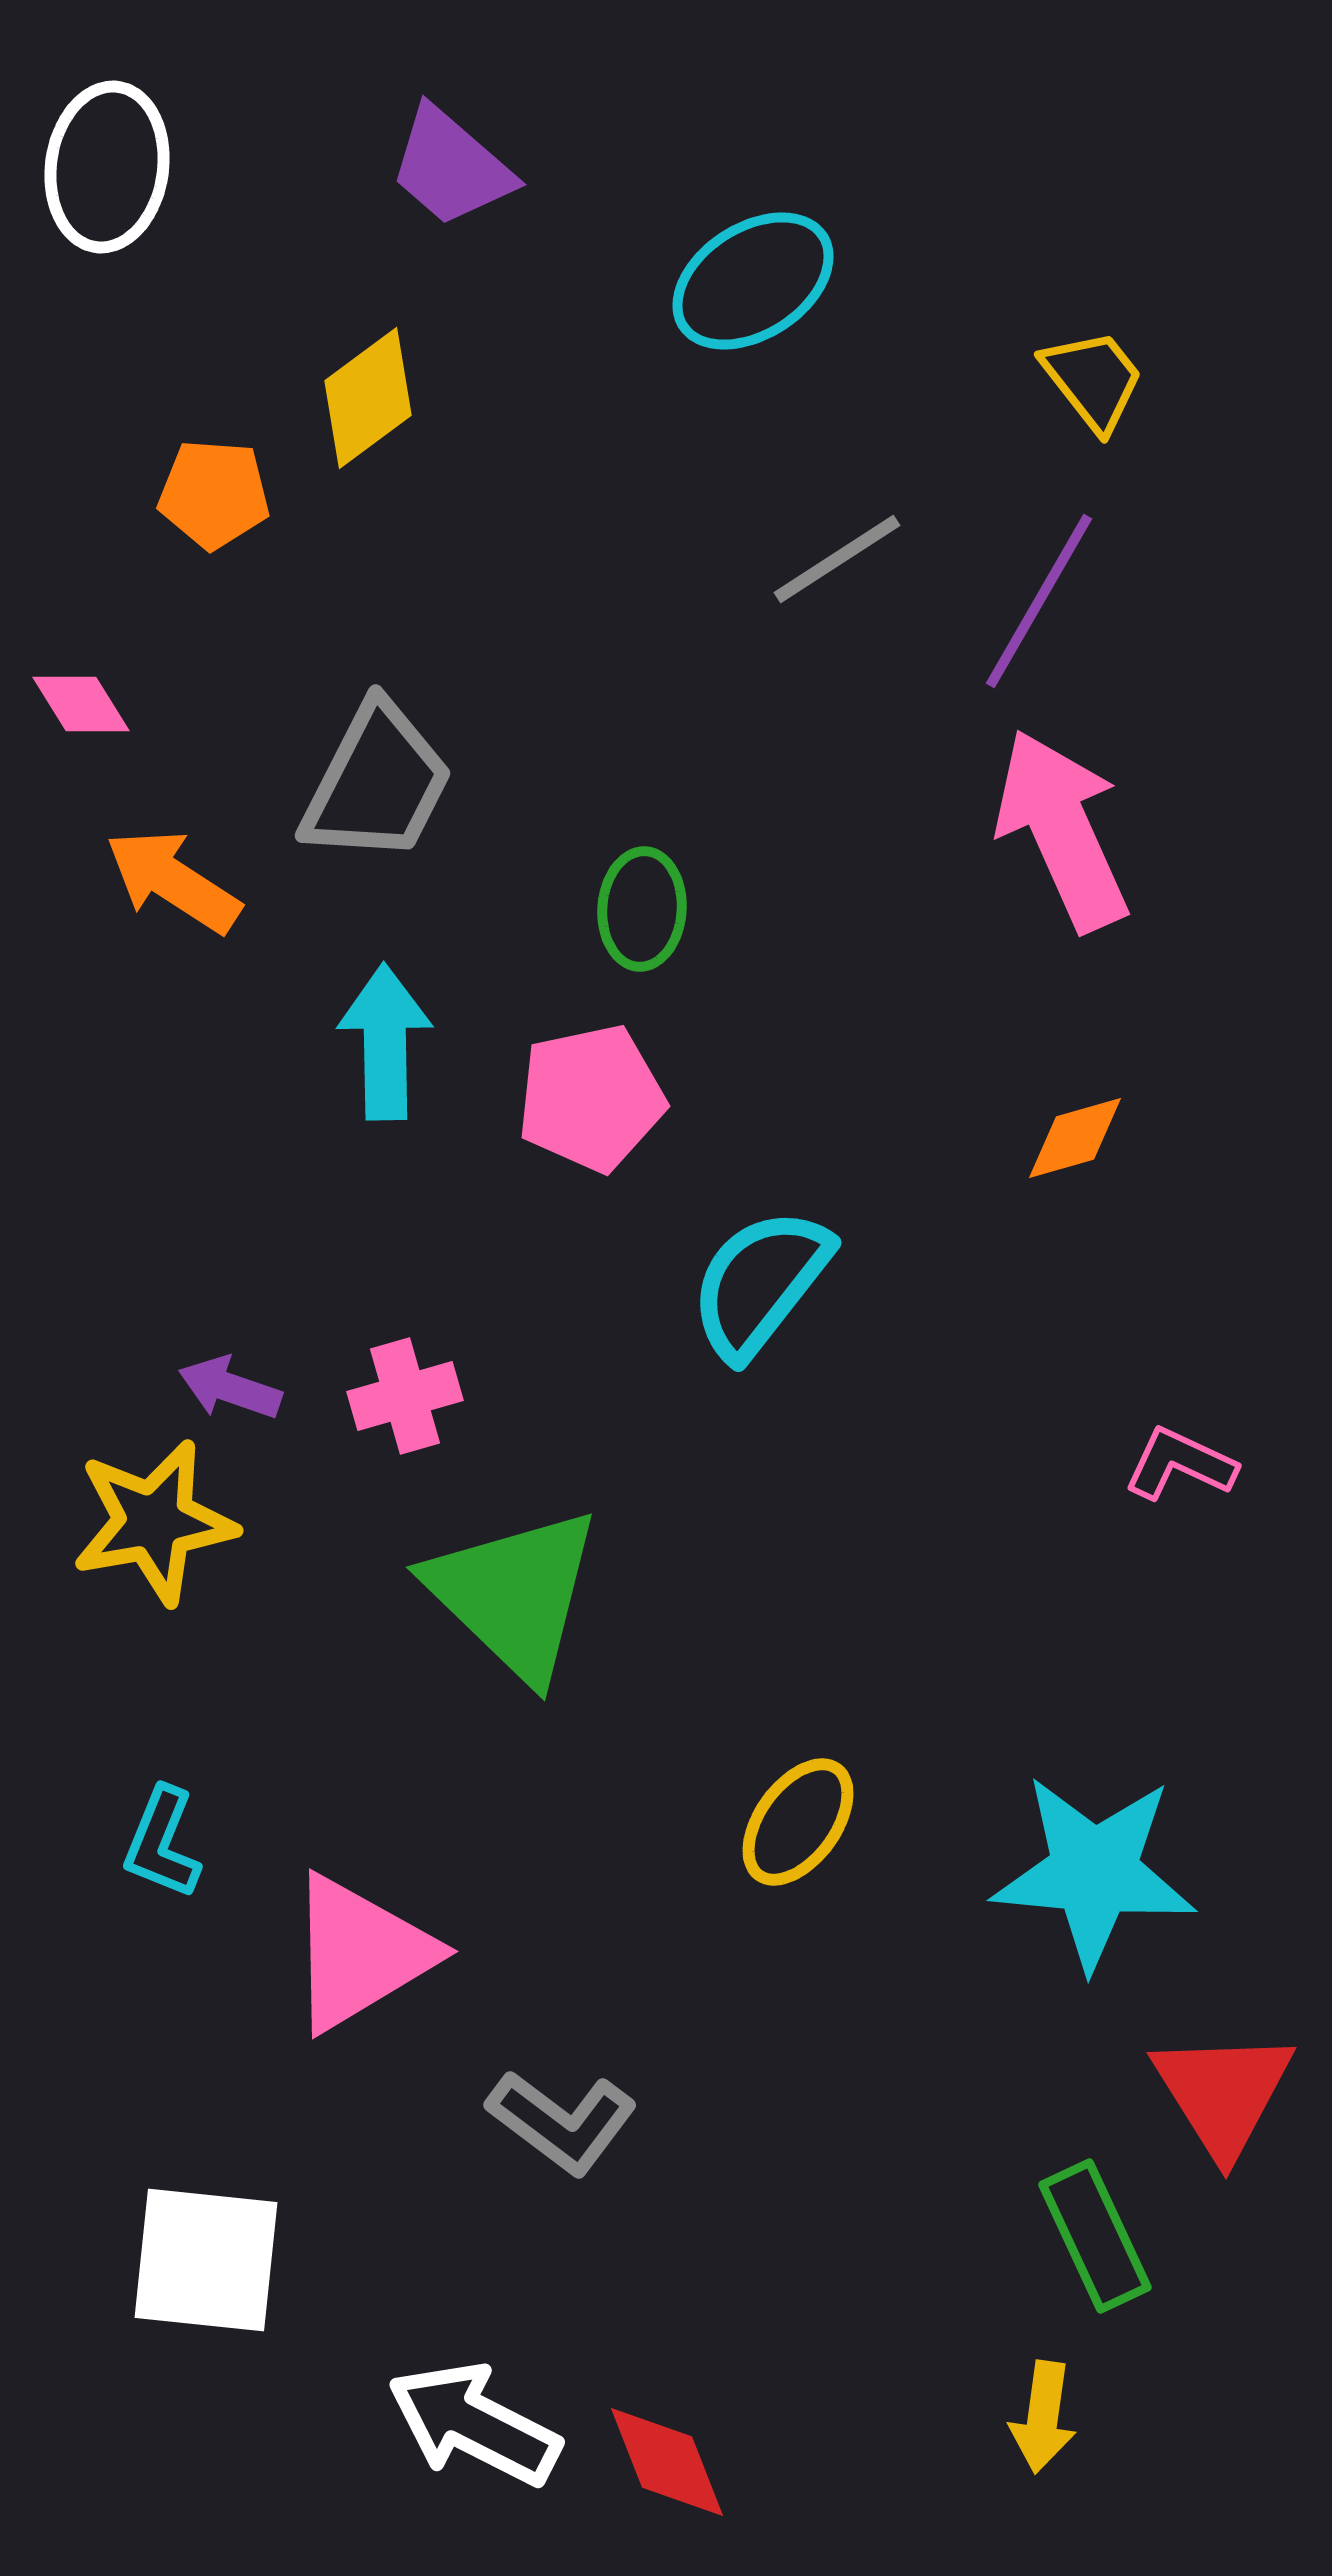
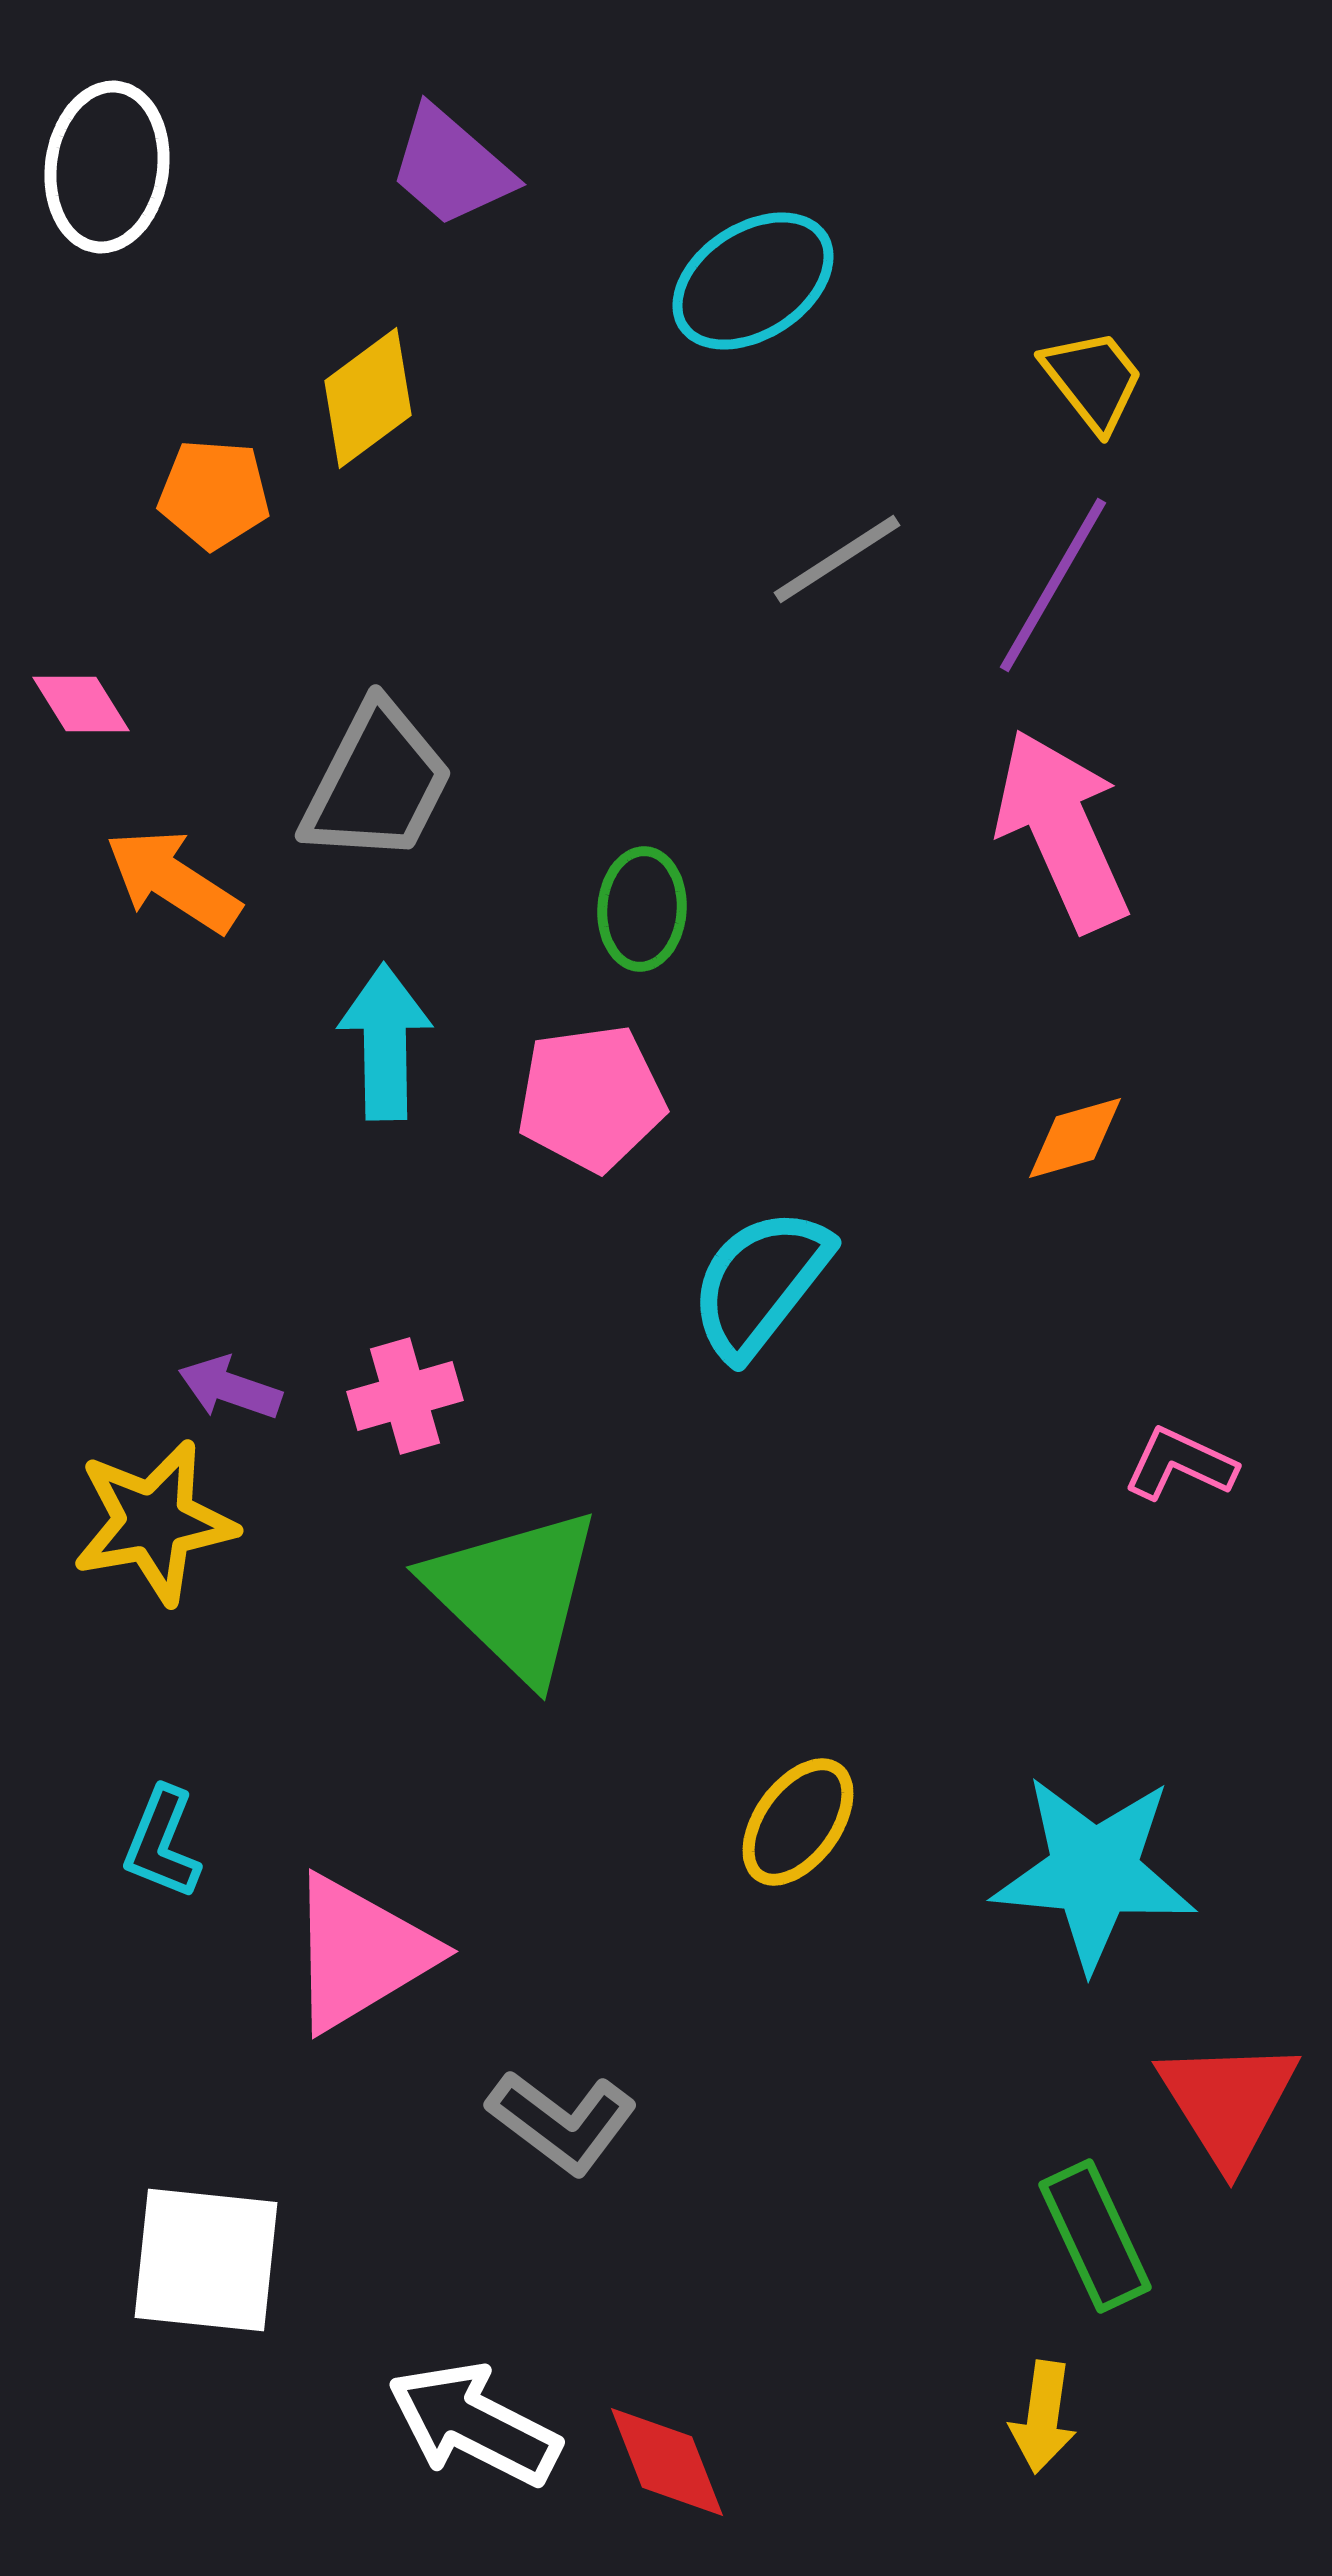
purple line: moved 14 px right, 16 px up
pink pentagon: rotated 4 degrees clockwise
red triangle: moved 5 px right, 9 px down
